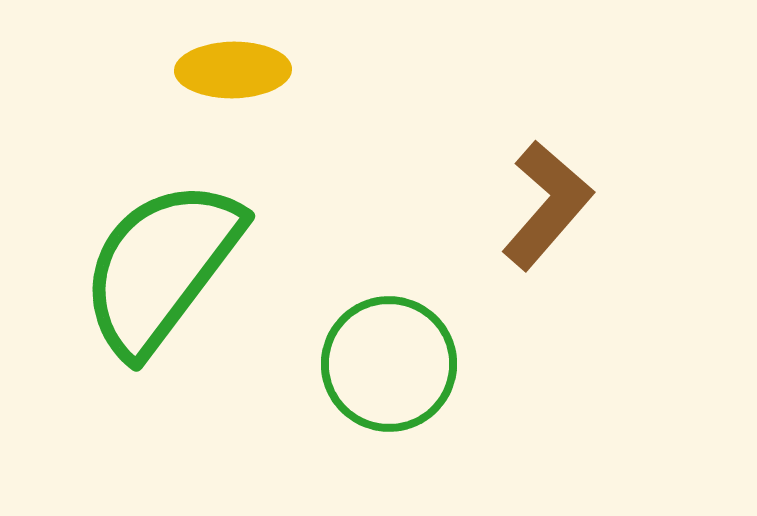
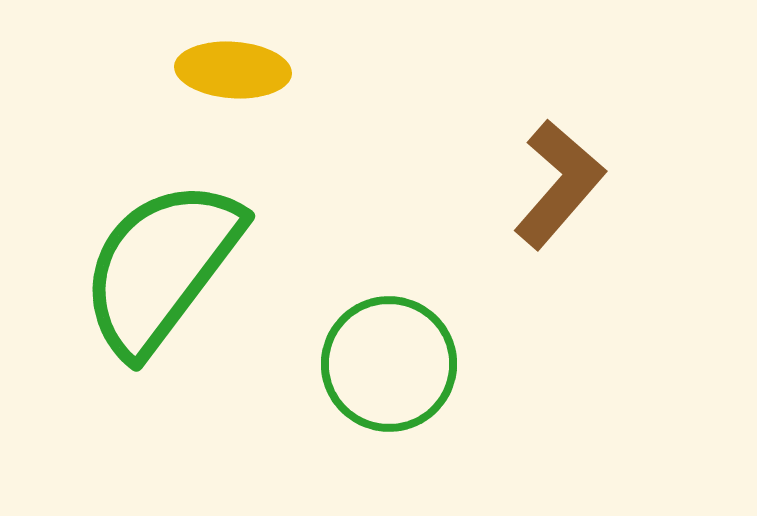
yellow ellipse: rotated 5 degrees clockwise
brown L-shape: moved 12 px right, 21 px up
